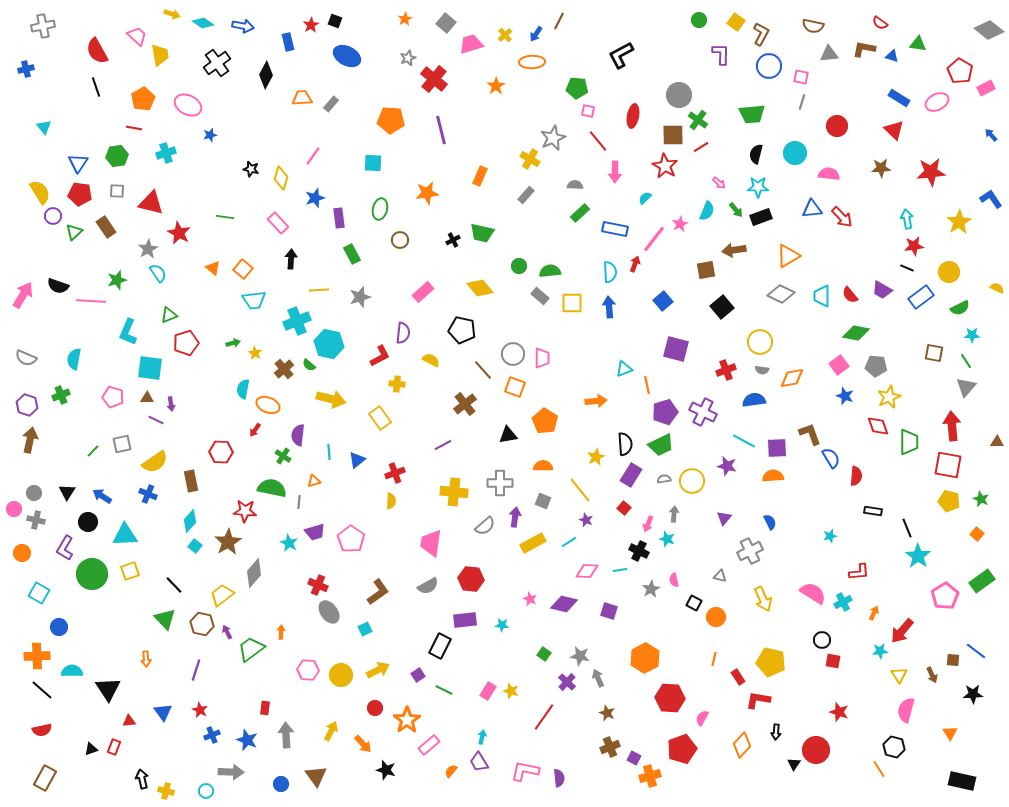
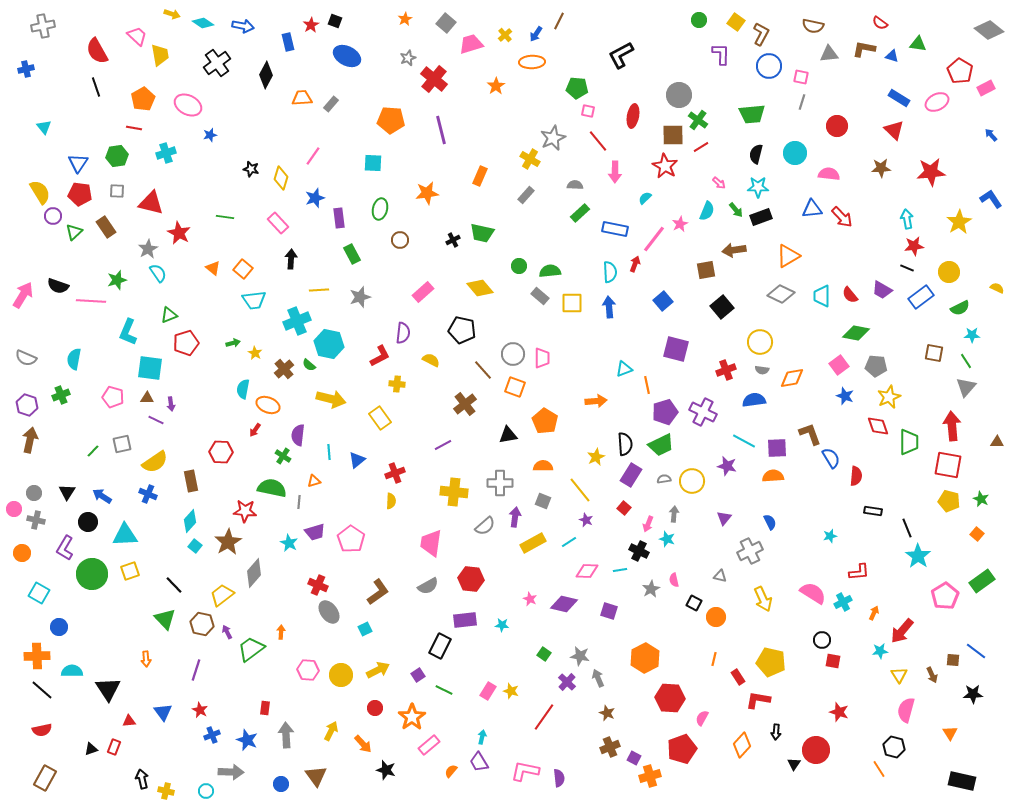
orange star at (407, 720): moved 5 px right, 3 px up
